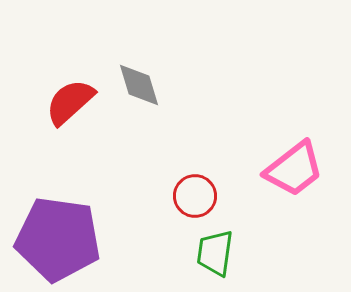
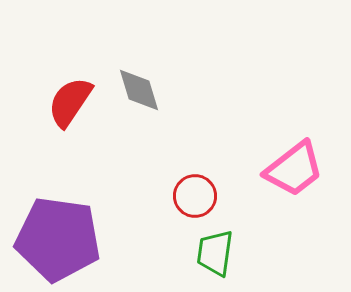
gray diamond: moved 5 px down
red semicircle: rotated 14 degrees counterclockwise
